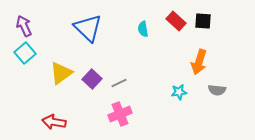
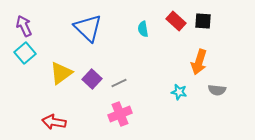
cyan star: rotated 21 degrees clockwise
